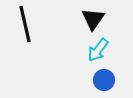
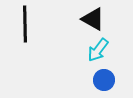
black triangle: rotated 35 degrees counterclockwise
black line: rotated 12 degrees clockwise
